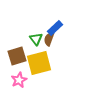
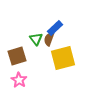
yellow square: moved 24 px right, 5 px up
pink star: rotated 14 degrees counterclockwise
